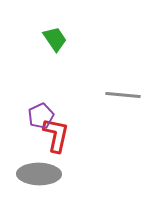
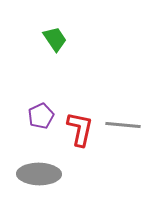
gray line: moved 30 px down
red L-shape: moved 24 px right, 6 px up
